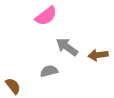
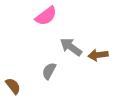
gray arrow: moved 4 px right
gray semicircle: rotated 48 degrees counterclockwise
